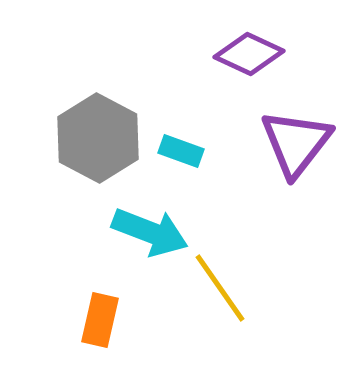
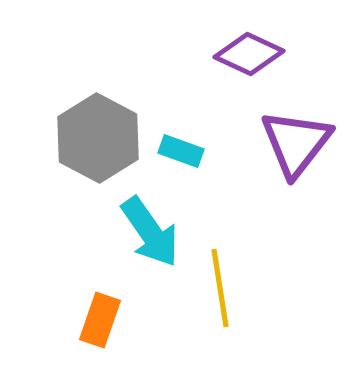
cyan arrow: rotated 34 degrees clockwise
yellow line: rotated 26 degrees clockwise
orange rectangle: rotated 6 degrees clockwise
